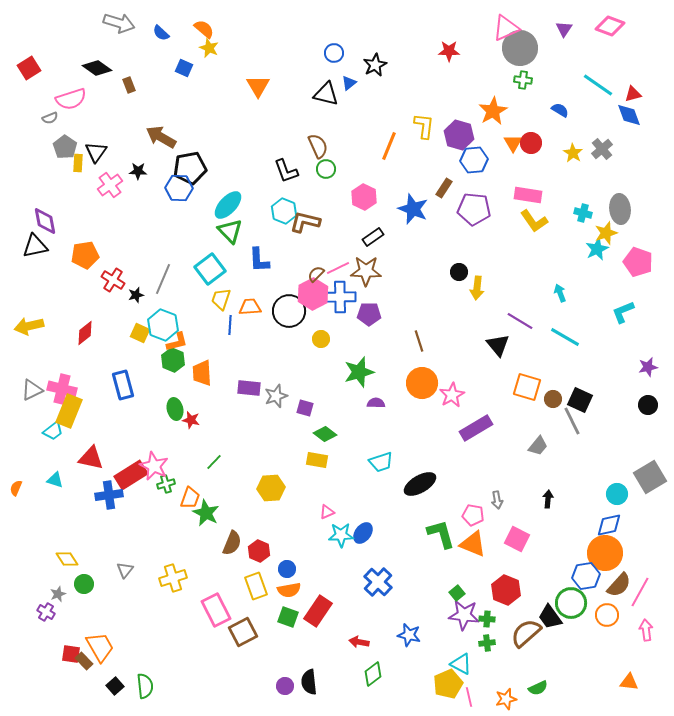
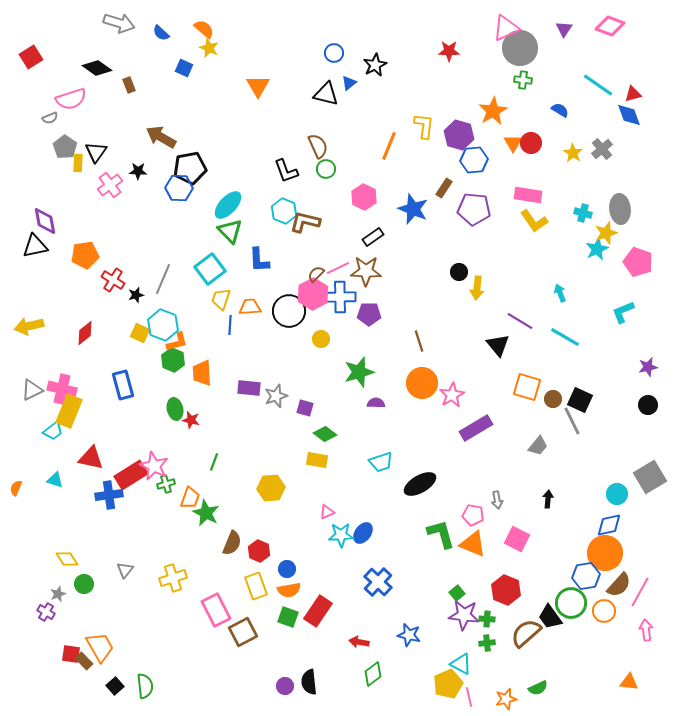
red square at (29, 68): moved 2 px right, 11 px up
green line at (214, 462): rotated 24 degrees counterclockwise
orange circle at (607, 615): moved 3 px left, 4 px up
